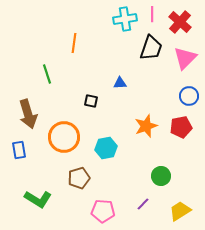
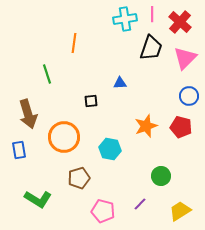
black square: rotated 16 degrees counterclockwise
red pentagon: rotated 25 degrees clockwise
cyan hexagon: moved 4 px right, 1 px down; rotated 20 degrees clockwise
purple line: moved 3 px left
pink pentagon: rotated 10 degrees clockwise
